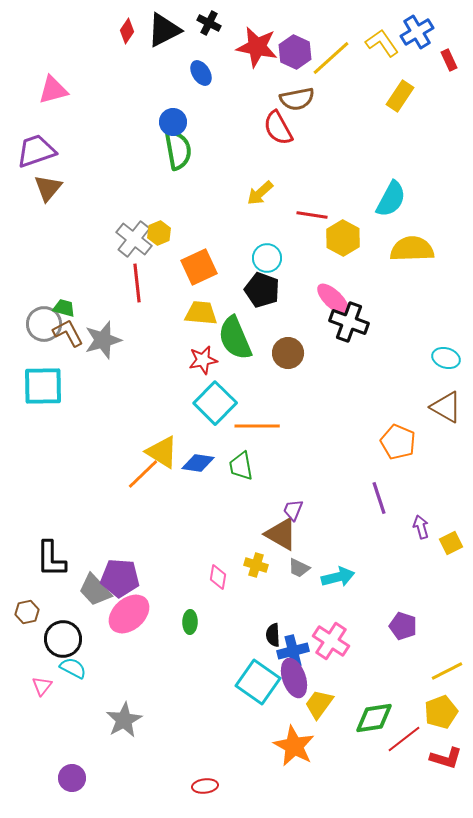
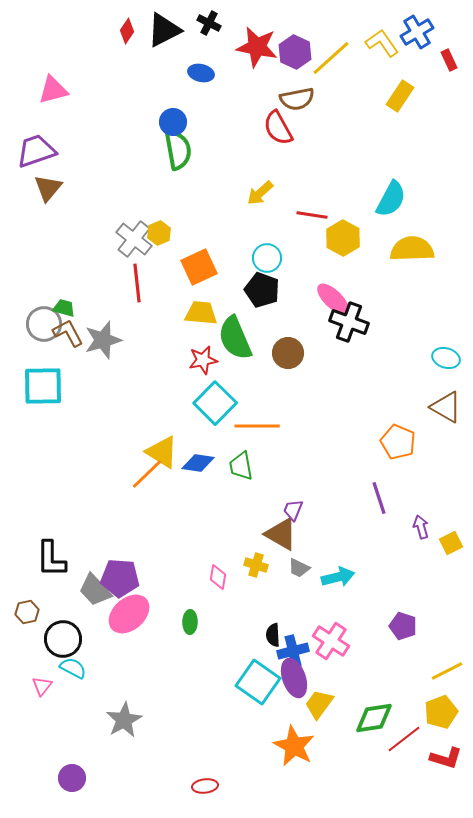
blue ellipse at (201, 73): rotated 45 degrees counterclockwise
orange line at (143, 474): moved 4 px right
